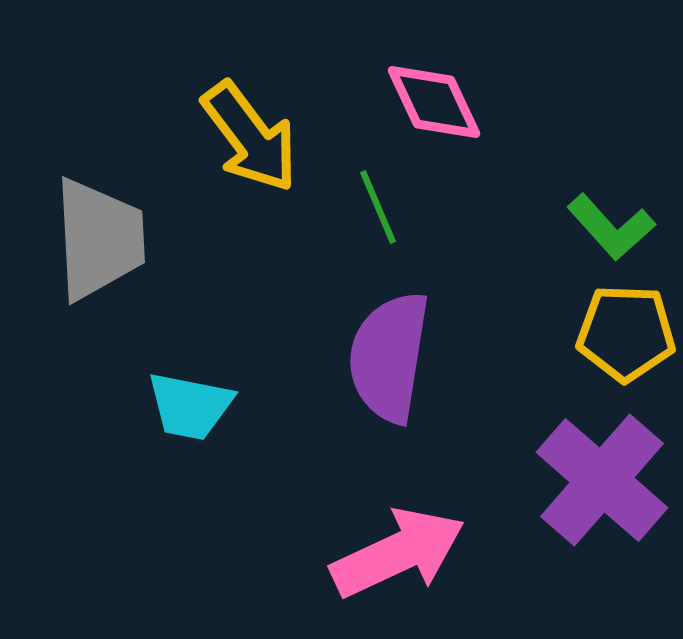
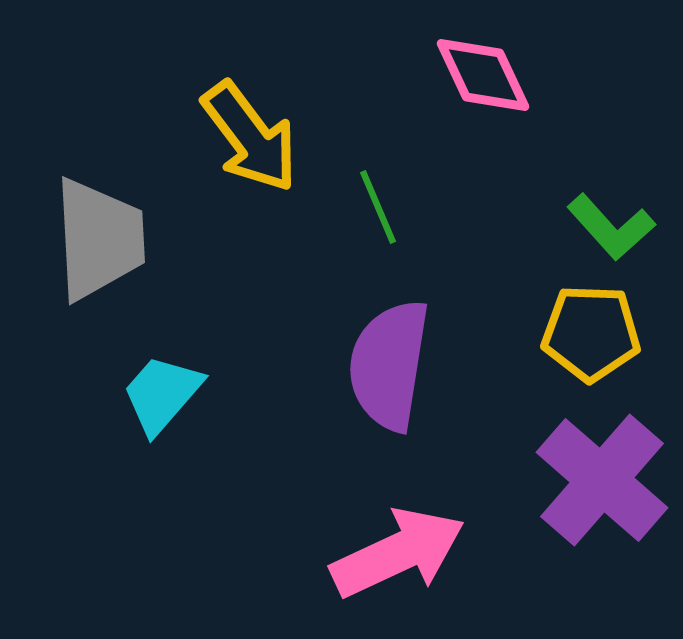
pink diamond: moved 49 px right, 27 px up
yellow pentagon: moved 35 px left
purple semicircle: moved 8 px down
cyan trapezoid: moved 28 px left, 12 px up; rotated 120 degrees clockwise
